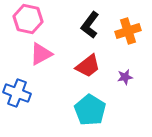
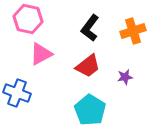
black L-shape: moved 3 px down
orange cross: moved 5 px right
